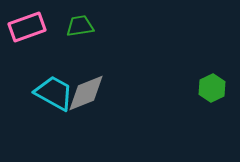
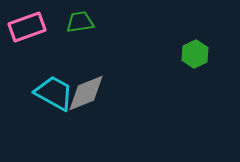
green trapezoid: moved 4 px up
green hexagon: moved 17 px left, 34 px up
